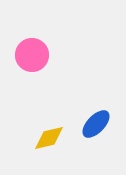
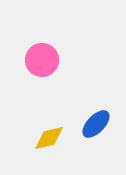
pink circle: moved 10 px right, 5 px down
